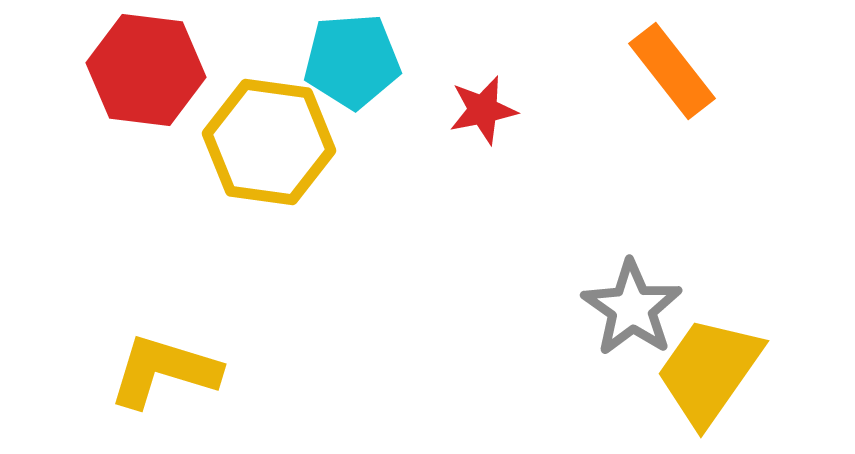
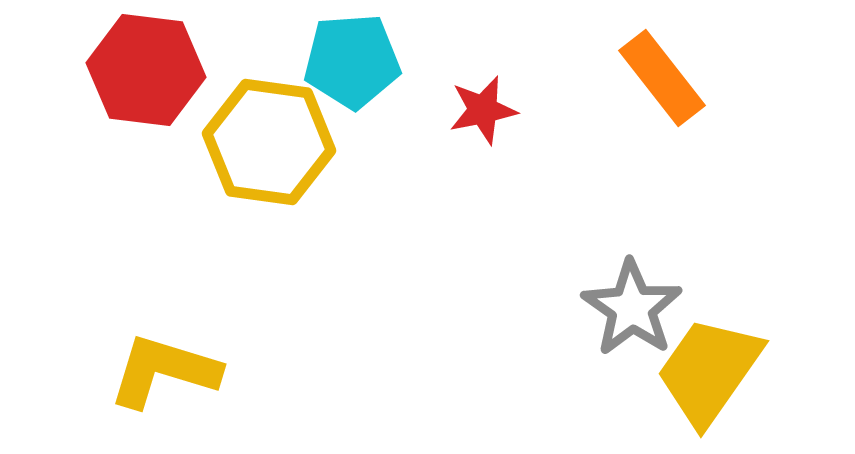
orange rectangle: moved 10 px left, 7 px down
